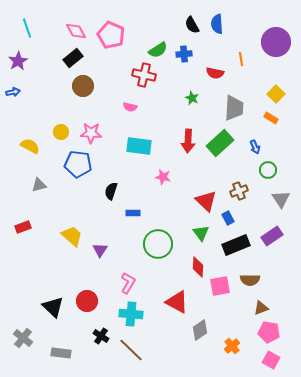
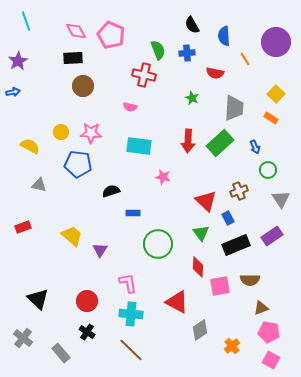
blue semicircle at (217, 24): moved 7 px right, 12 px down
cyan line at (27, 28): moved 1 px left, 7 px up
green semicircle at (158, 50): rotated 78 degrees counterclockwise
blue cross at (184, 54): moved 3 px right, 1 px up
black rectangle at (73, 58): rotated 36 degrees clockwise
orange line at (241, 59): moved 4 px right; rotated 24 degrees counterclockwise
gray triangle at (39, 185): rotated 28 degrees clockwise
black semicircle at (111, 191): rotated 54 degrees clockwise
pink L-shape at (128, 283): rotated 40 degrees counterclockwise
black triangle at (53, 307): moved 15 px left, 8 px up
black cross at (101, 336): moved 14 px left, 4 px up
gray rectangle at (61, 353): rotated 42 degrees clockwise
